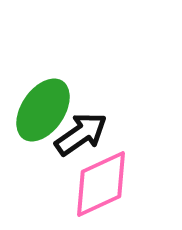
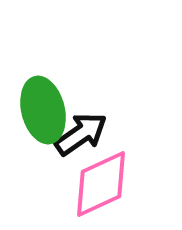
green ellipse: rotated 48 degrees counterclockwise
